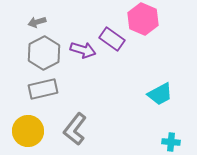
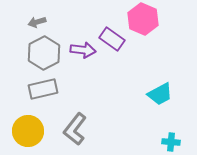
purple arrow: rotated 10 degrees counterclockwise
